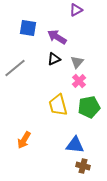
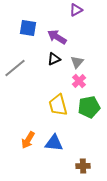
orange arrow: moved 4 px right
blue triangle: moved 21 px left, 2 px up
brown cross: rotated 16 degrees counterclockwise
